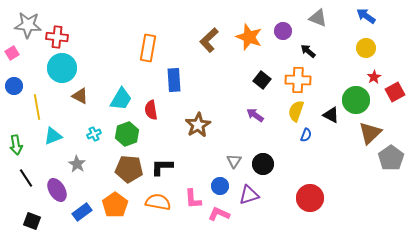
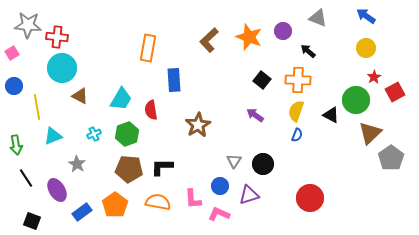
blue semicircle at (306, 135): moved 9 px left
